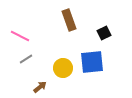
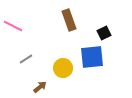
pink line: moved 7 px left, 10 px up
blue square: moved 5 px up
